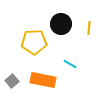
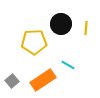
yellow line: moved 3 px left
cyan line: moved 2 px left, 1 px down
orange rectangle: rotated 45 degrees counterclockwise
